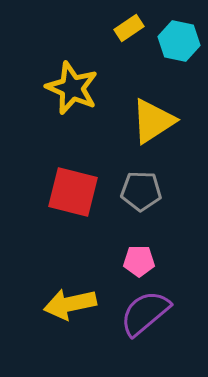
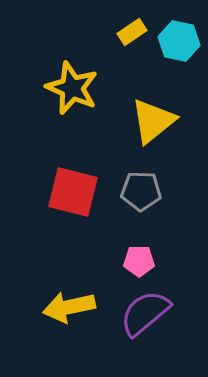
yellow rectangle: moved 3 px right, 4 px down
yellow triangle: rotated 6 degrees counterclockwise
yellow arrow: moved 1 px left, 3 px down
